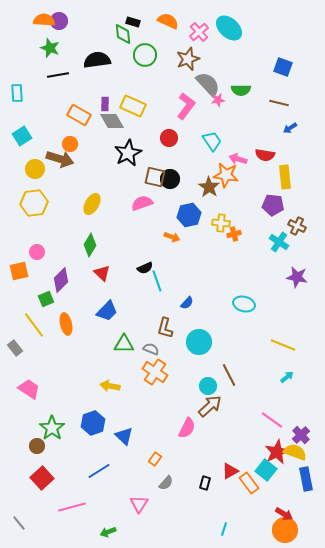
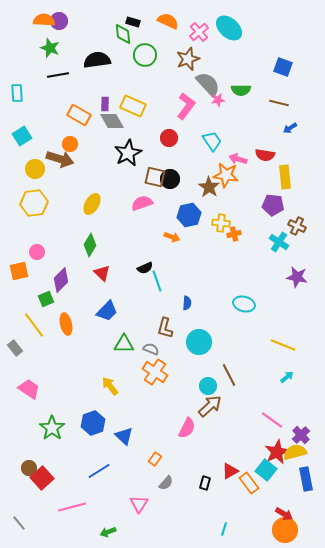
blue semicircle at (187, 303): rotated 40 degrees counterclockwise
yellow arrow at (110, 386): rotated 42 degrees clockwise
brown circle at (37, 446): moved 8 px left, 22 px down
yellow semicircle at (295, 452): rotated 35 degrees counterclockwise
